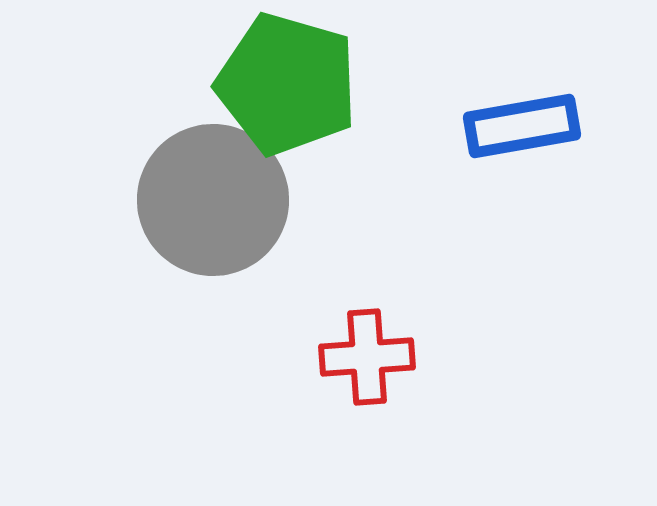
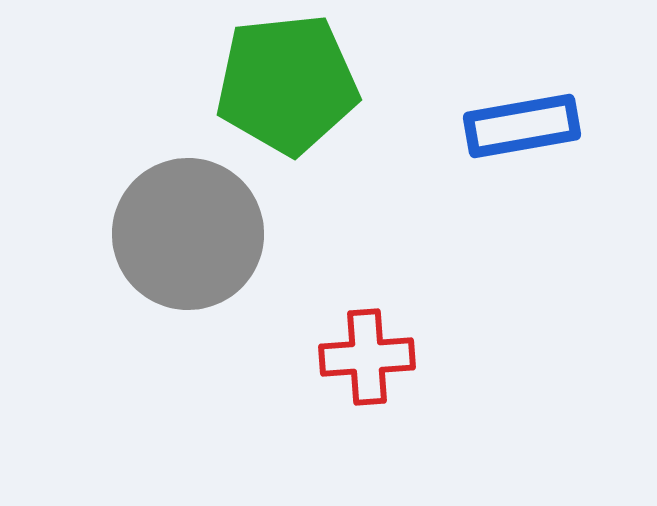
green pentagon: rotated 22 degrees counterclockwise
gray circle: moved 25 px left, 34 px down
